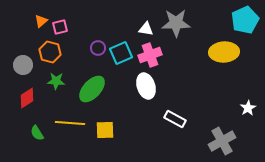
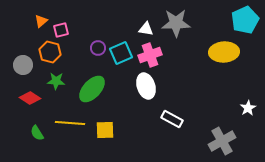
pink square: moved 1 px right, 3 px down
red diamond: moved 3 px right; rotated 65 degrees clockwise
white rectangle: moved 3 px left
